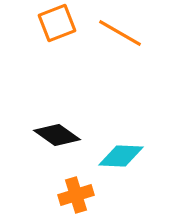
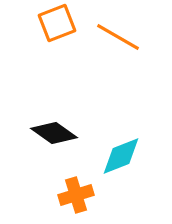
orange line: moved 2 px left, 4 px down
black diamond: moved 3 px left, 2 px up
cyan diamond: rotated 24 degrees counterclockwise
